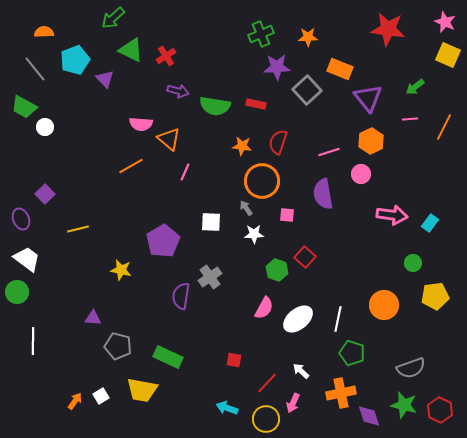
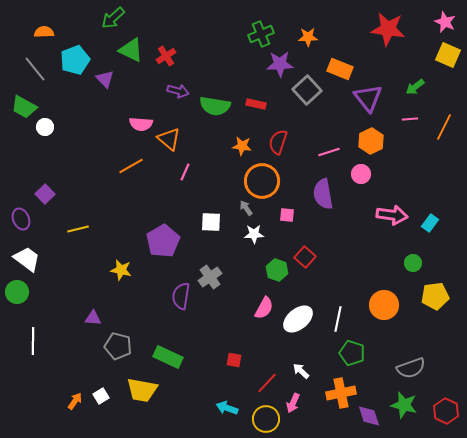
purple star at (277, 67): moved 3 px right, 3 px up
red hexagon at (440, 410): moved 6 px right, 1 px down
